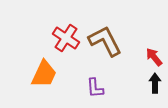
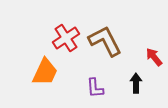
red cross: rotated 24 degrees clockwise
orange trapezoid: moved 1 px right, 2 px up
black arrow: moved 19 px left
